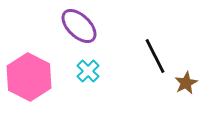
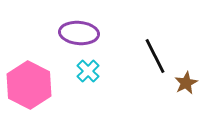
purple ellipse: moved 7 px down; rotated 39 degrees counterclockwise
pink hexagon: moved 8 px down
